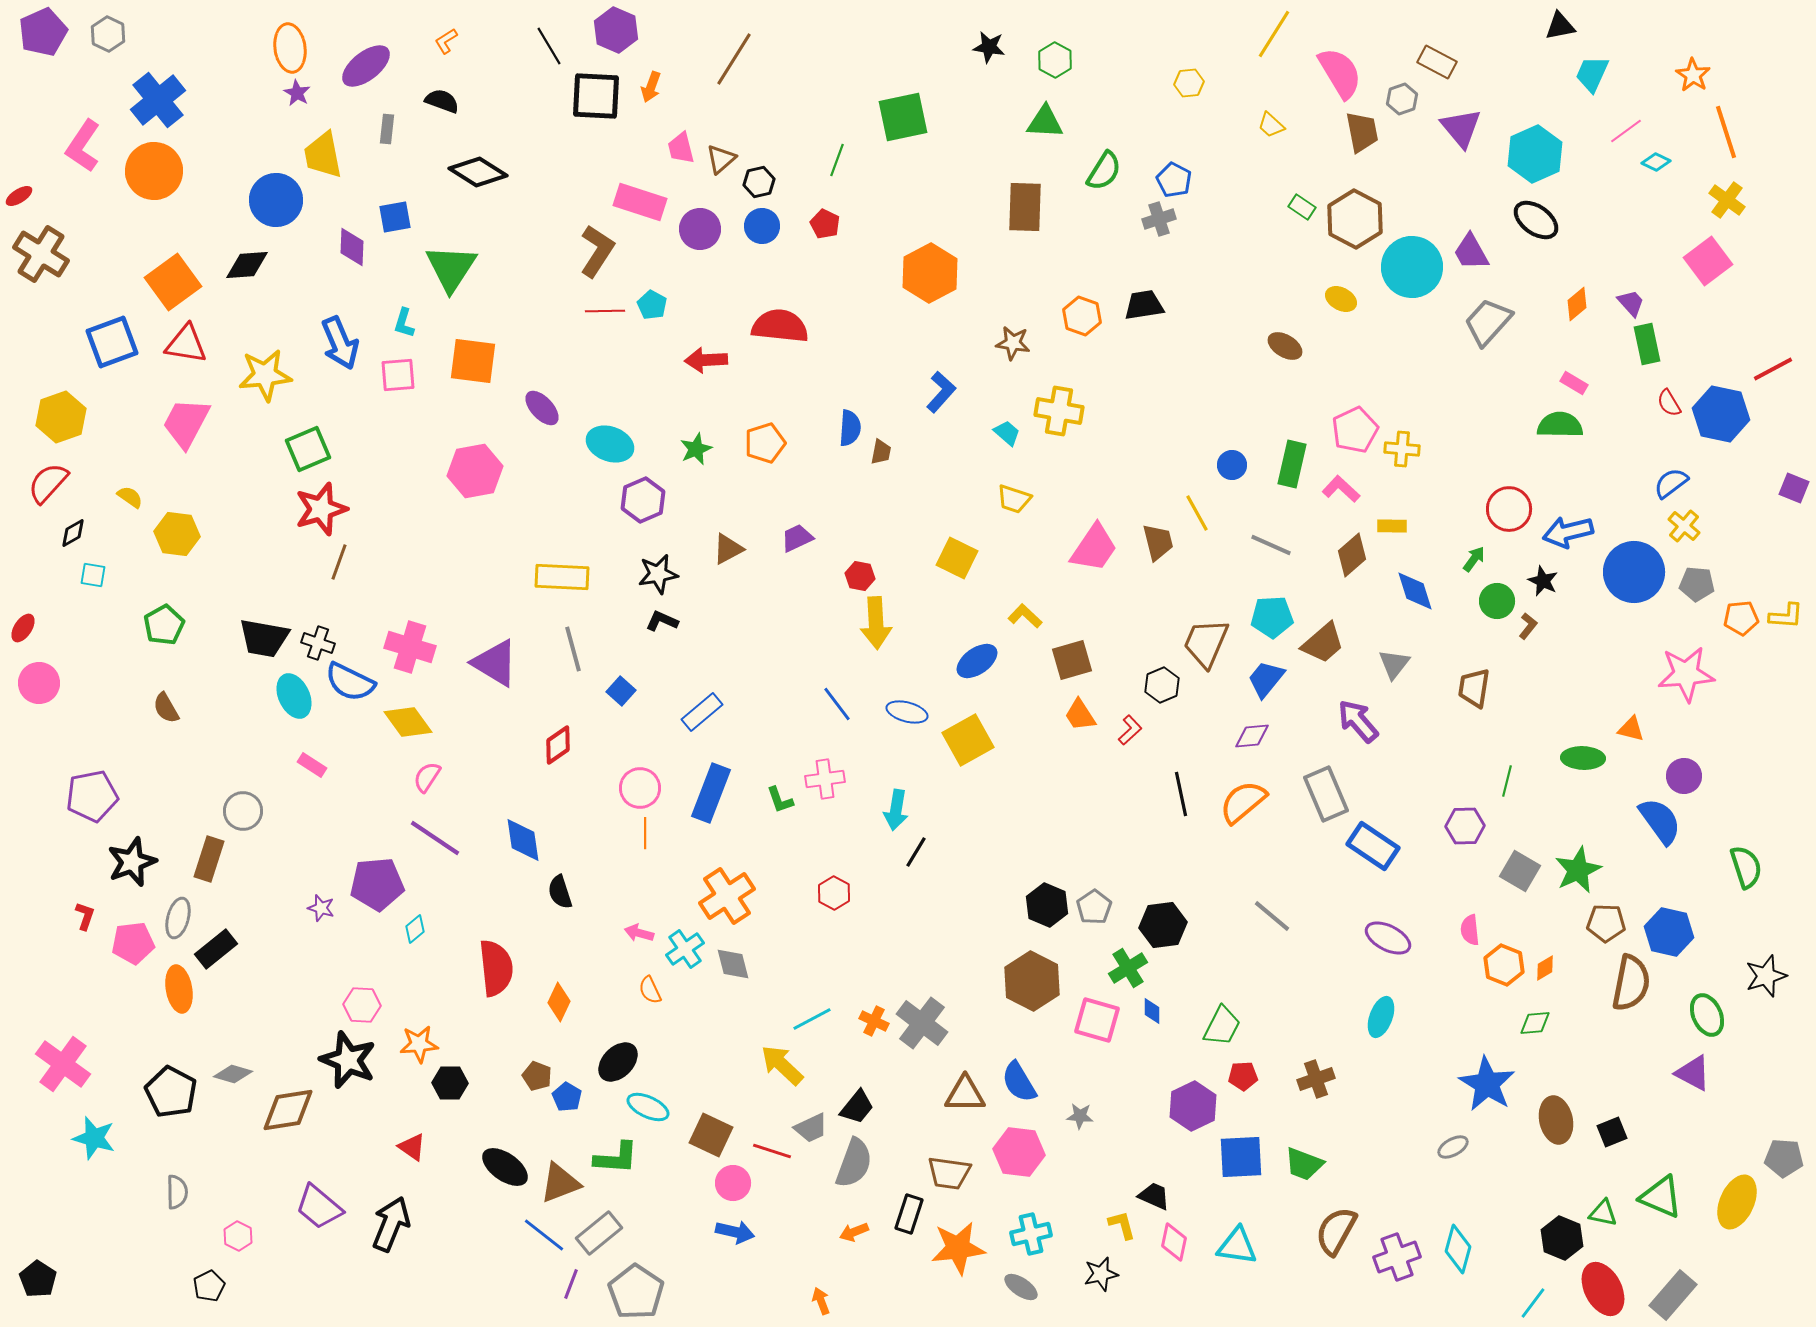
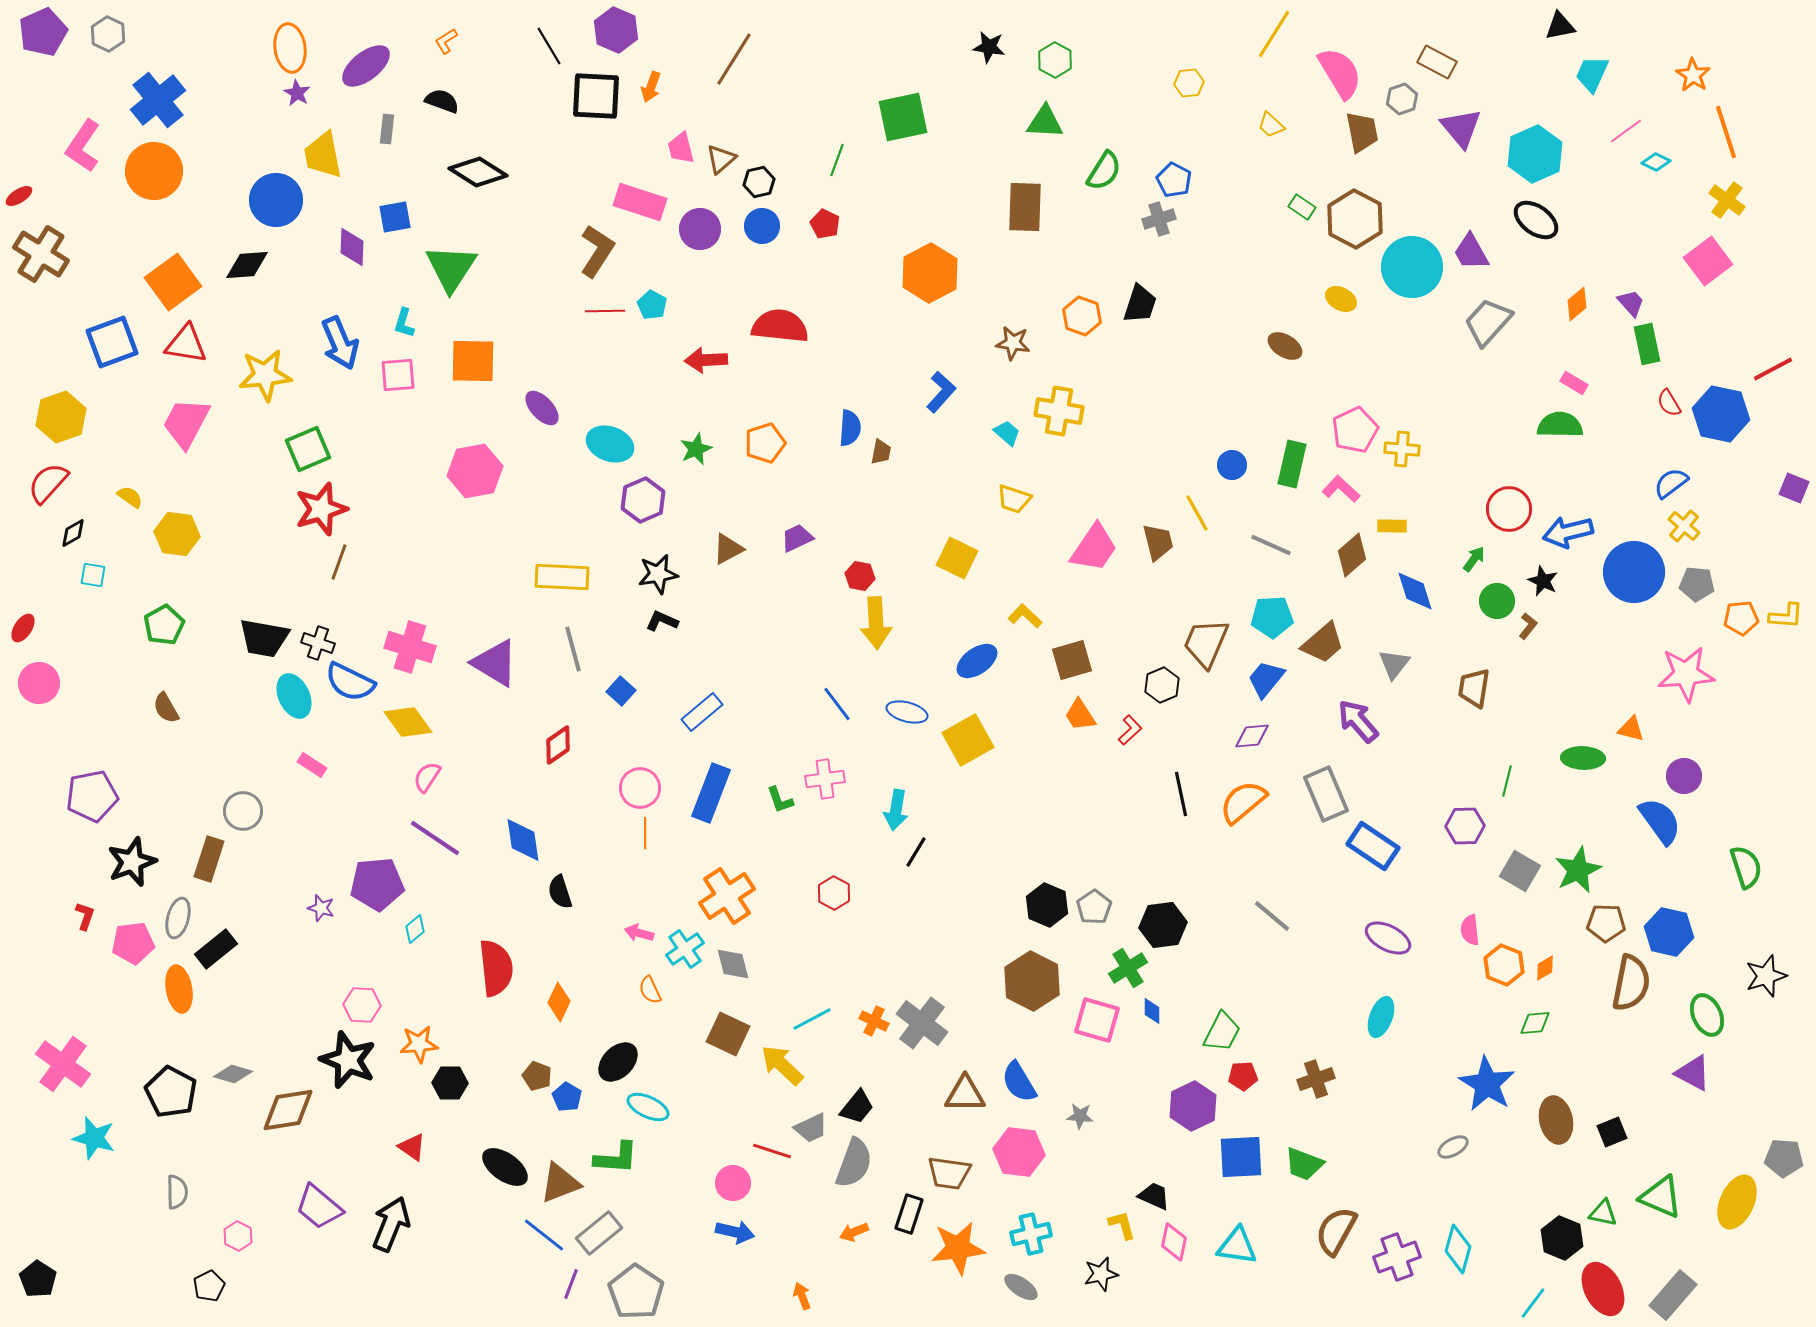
black trapezoid at (1144, 305): moved 4 px left, 1 px up; rotated 117 degrees clockwise
orange square at (473, 361): rotated 6 degrees counterclockwise
green trapezoid at (1222, 1026): moved 6 px down
brown square at (711, 1135): moved 17 px right, 101 px up
orange arrow at (821, 1301): moved 19 px left, 5 px up
